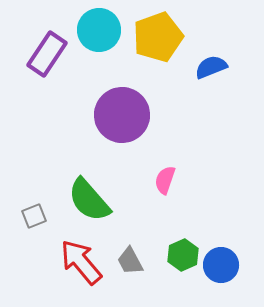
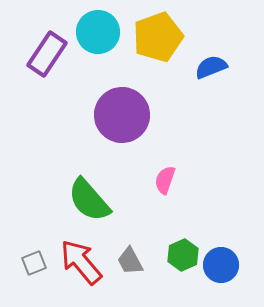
cyan circle: moved 1 px left, 2 px down
gray square: moved 47 px down
